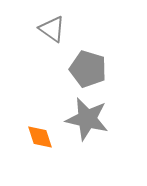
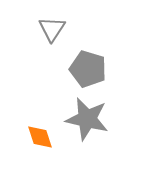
gray triangle: rotated 28 degrees clockwise
